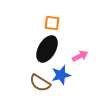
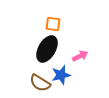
orange square: moved 1 px right, 1 px down
